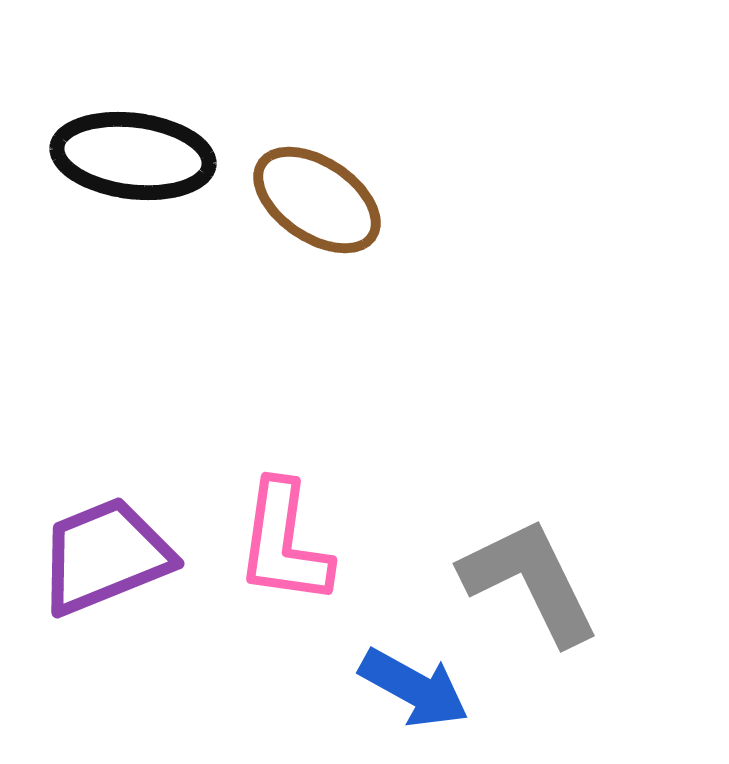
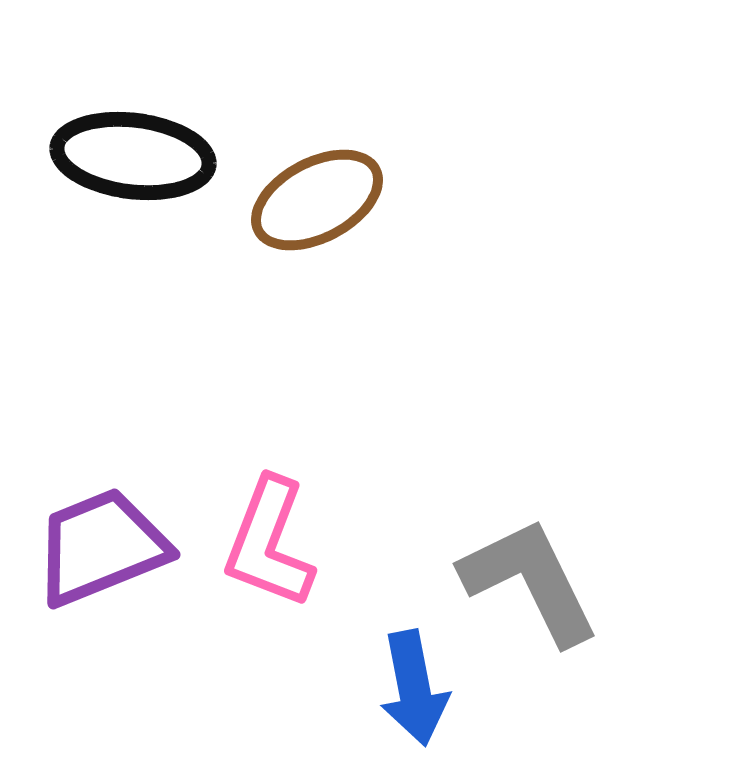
brown ellipse: rotated 62 degrees counterclockwise
pink L-shape: moved 15 px left; rotated 13 degrees clockwise
purple trapezoid: moved 4 px left, 9 px up
blue arrow: rotated 50 degrees clockwise
